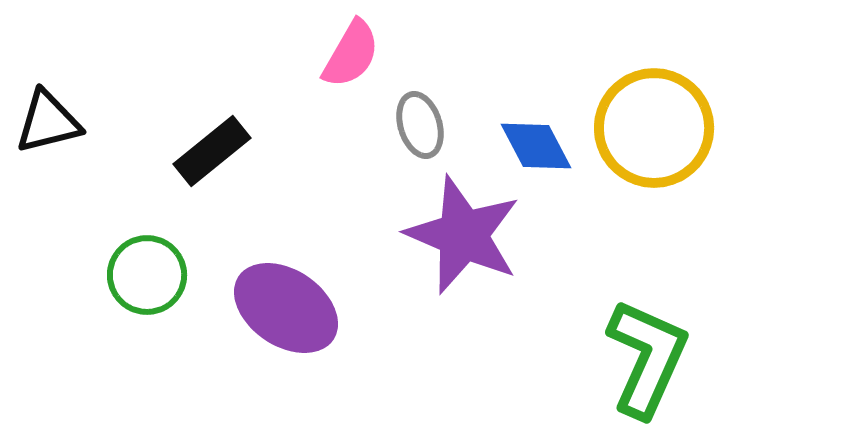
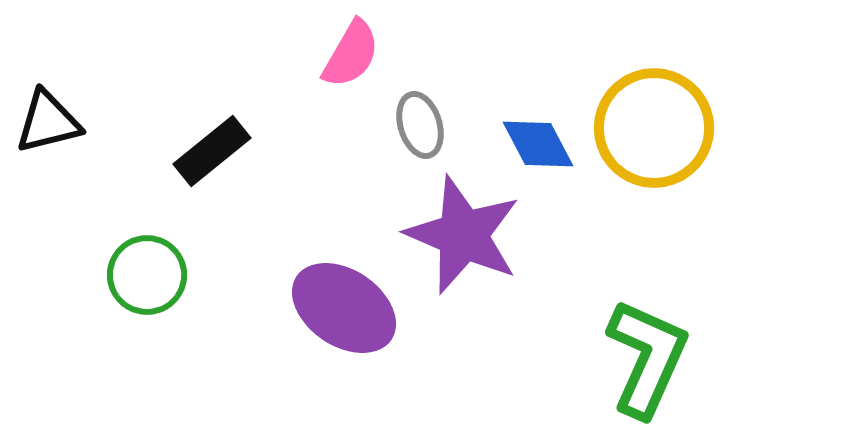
blue diamond: moved 2 px right, 2 px up
purple ellipse: moved 58 px right
